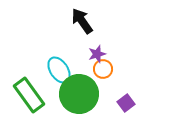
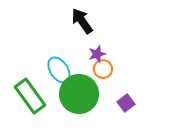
green rectangle: moved 1 px right, 1 px down
